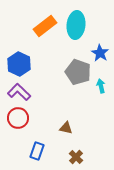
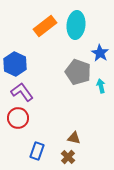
blue hexagon: moved 4 px left
purple L-shape: moved 3 px right; rotated 10 degrees clockwise
brown triangle: moved 8 px right, 10 px down
brown cross: moved 8 px left
